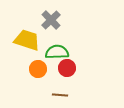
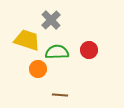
red circle: moved 22 px right, 18 px up
